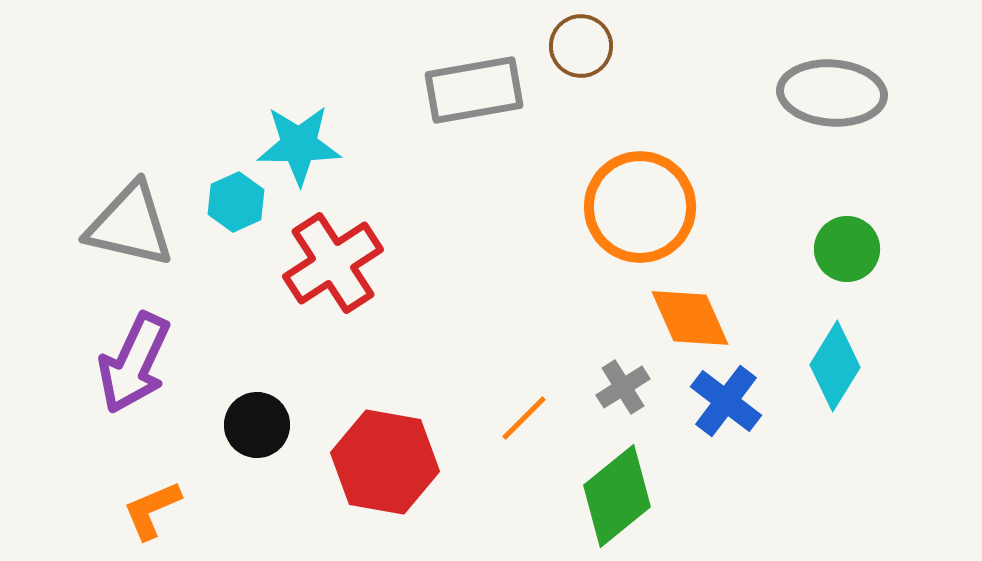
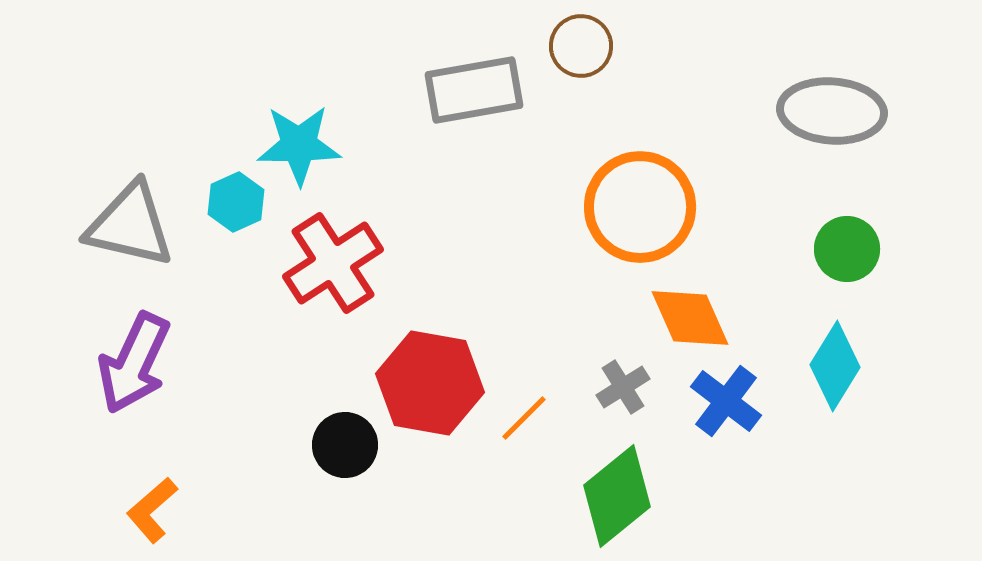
gray ellipse: moved 18 px down
black circle: moved 88 px right, 20 px down
red hexagon: moved 45 px right, 79 px up
orange L-shape: rotated 18 degrees counterclockwise
